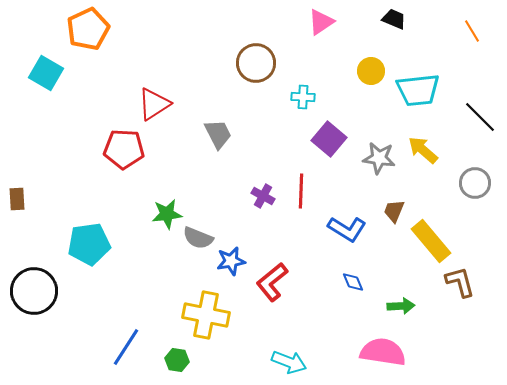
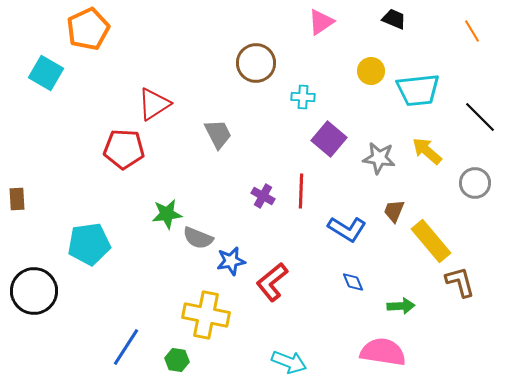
yellow arrow: moved 4 px right, 1 px down
